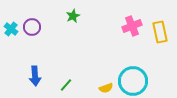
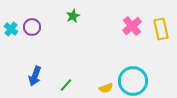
pink cross: rotated 18 degrees counterclockwise
yellow rectangle: moved 1 px right, 3 px up
blue arrow: rotated 24 degrees clockwise
